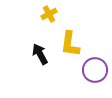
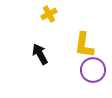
yellow L-shape: moved 14 px right, 1 px down
purple circle: moved 2 px left
